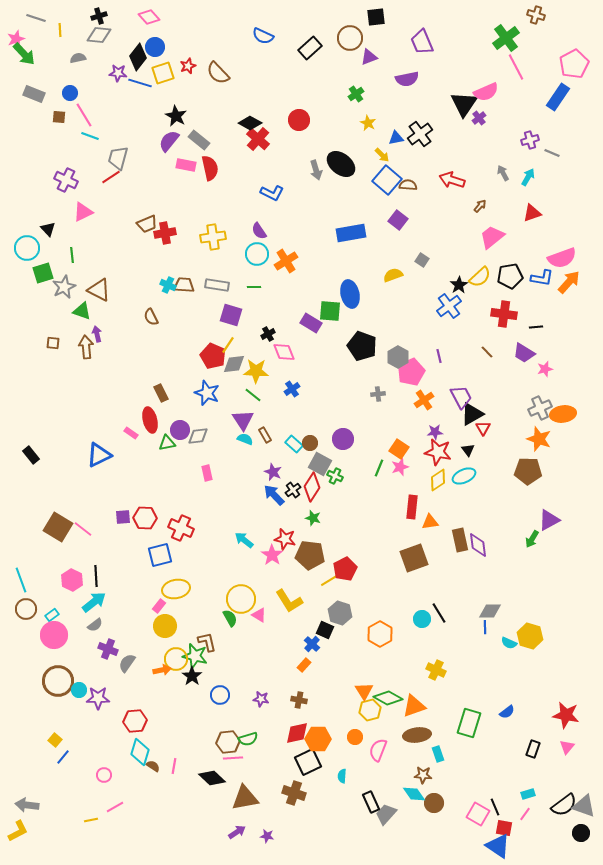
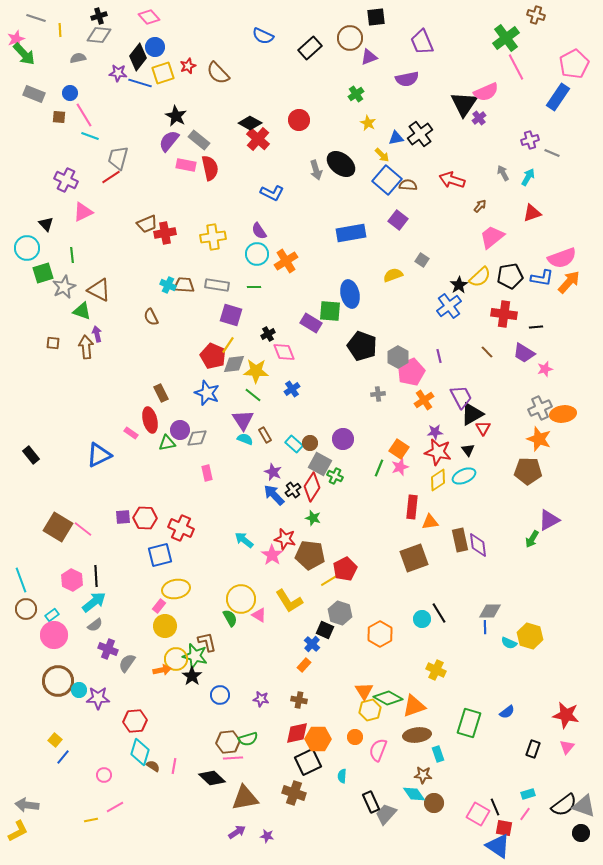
black triangle at (48, 229): moved 2 px left, 5 px up
gray diamond at (198, 436): moved 1 px left, 2 px down
